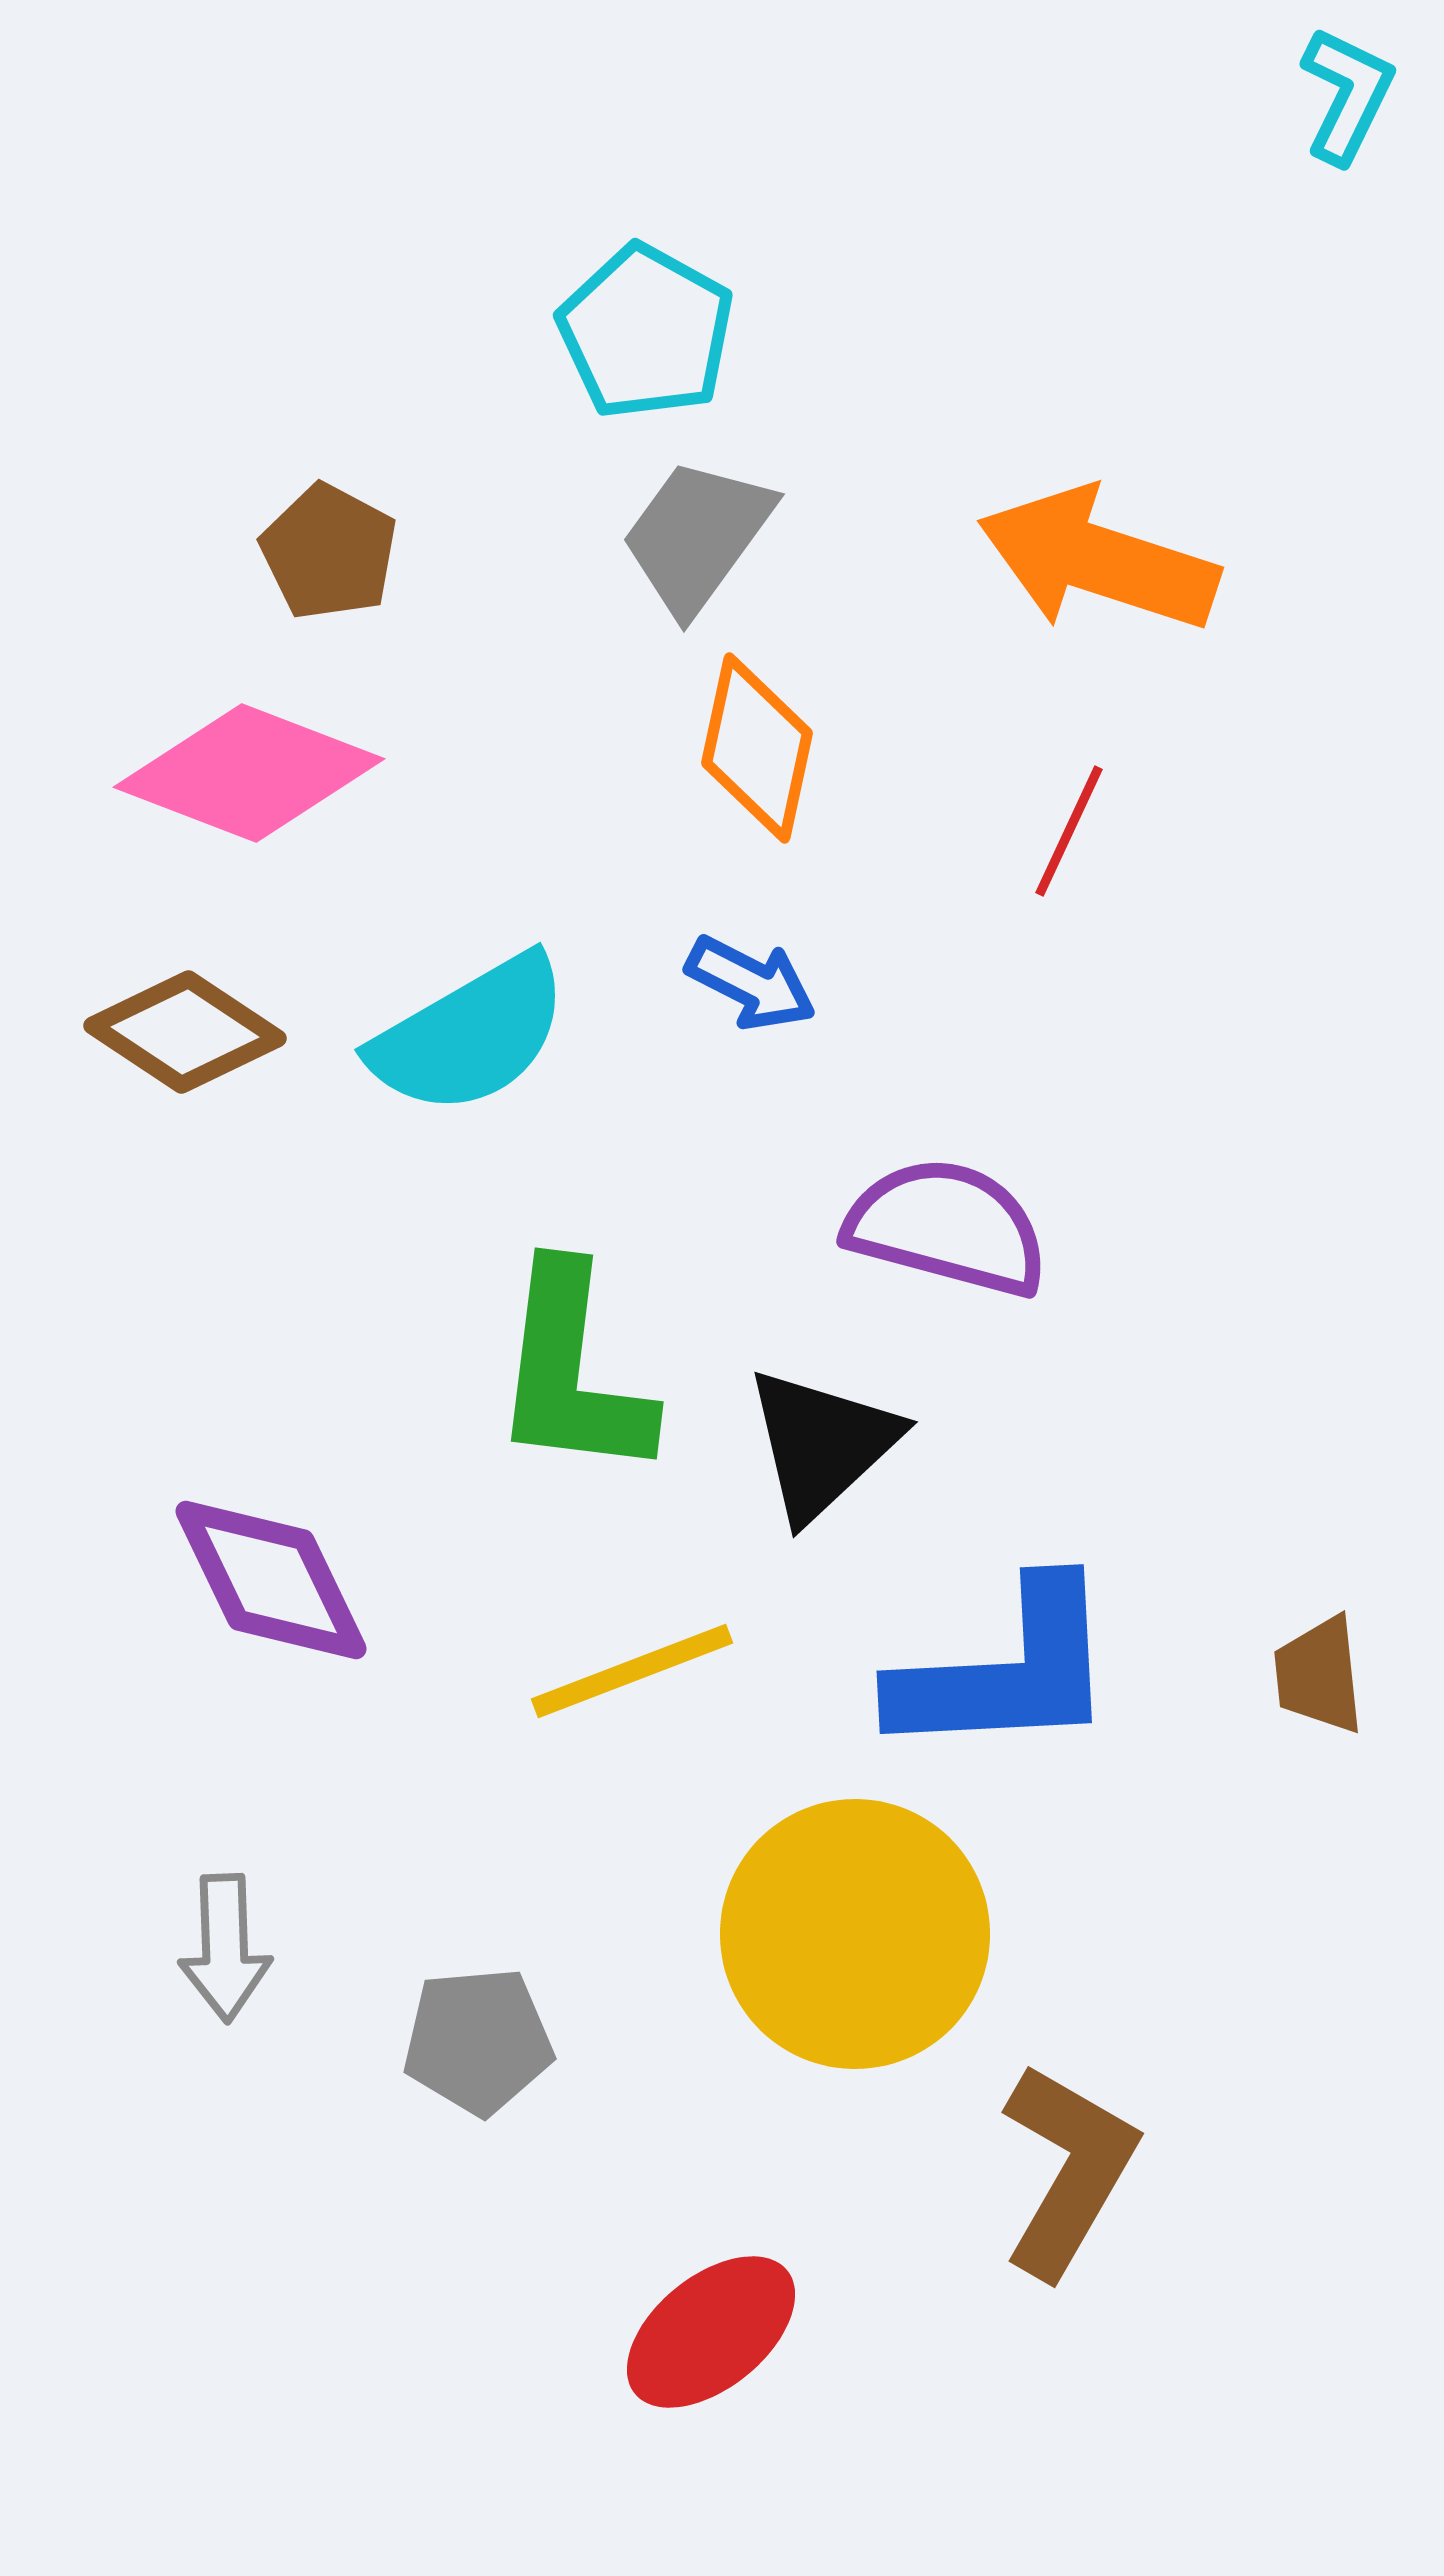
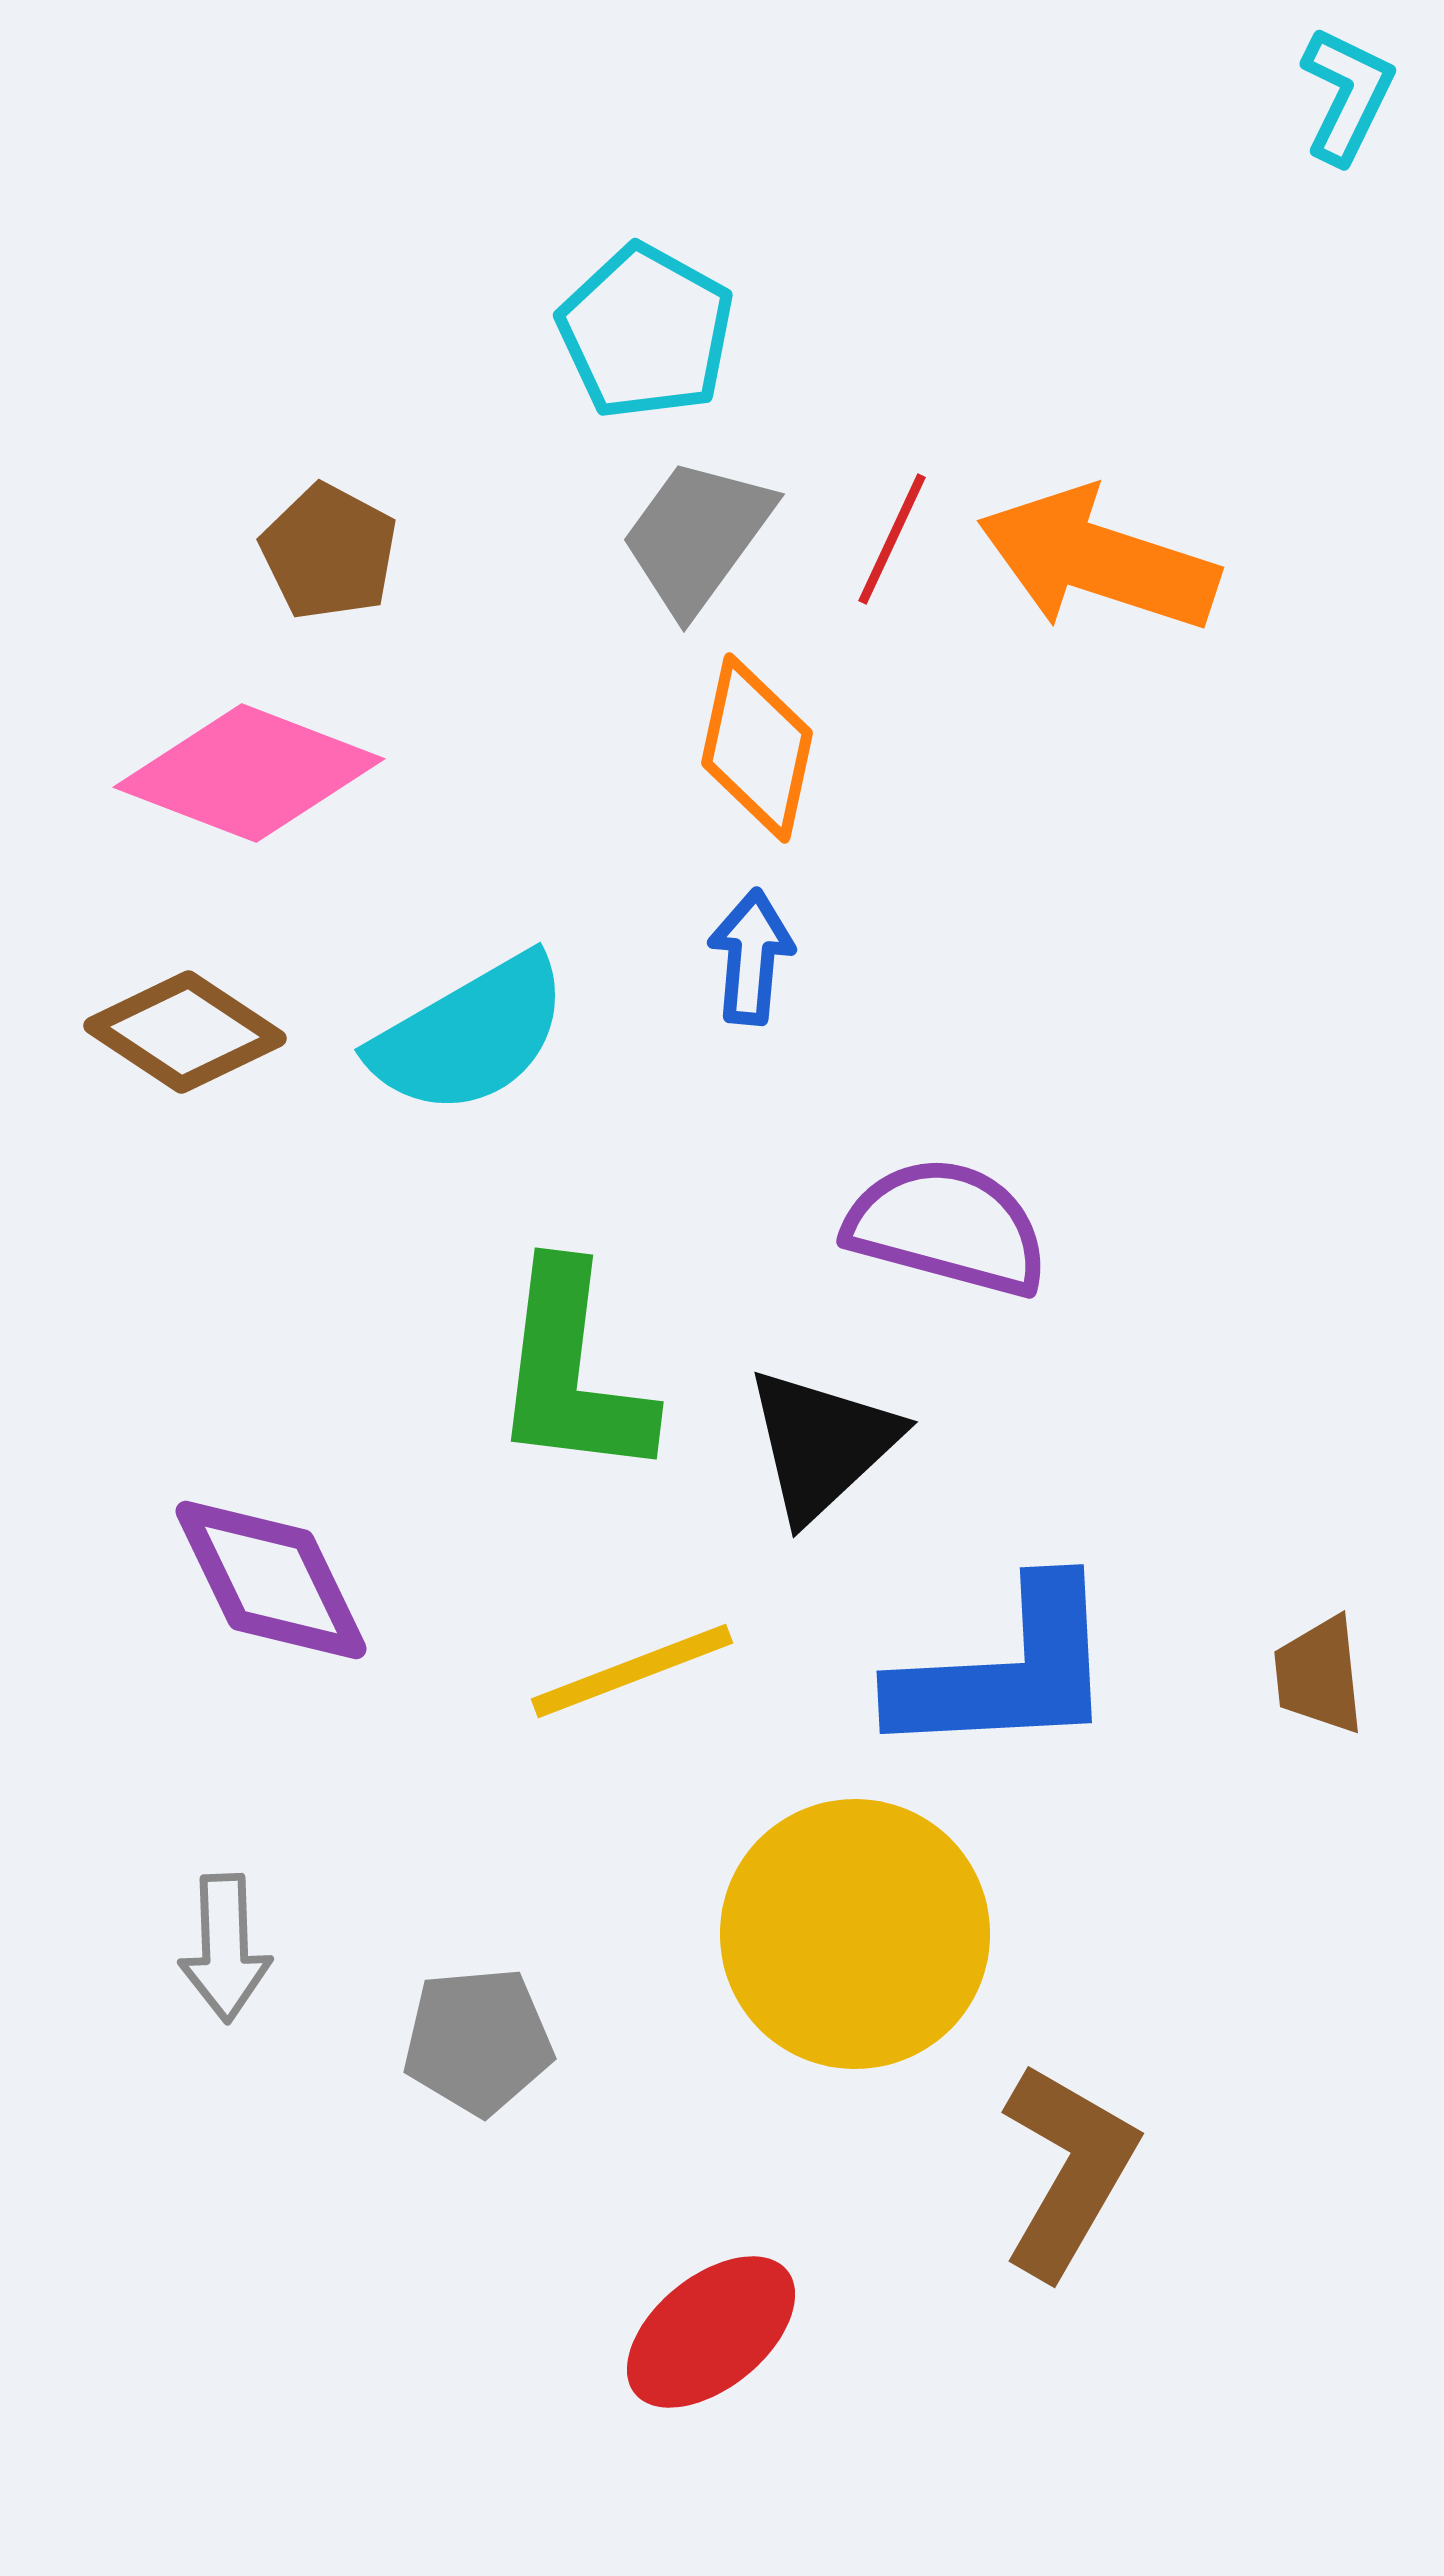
red line: moved 177 px left, 292 px up
blue arrow: moved 26 px up; rotated 112 degrees counterclockwise
